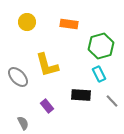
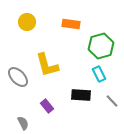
orange rectangle: moved 2 px right
